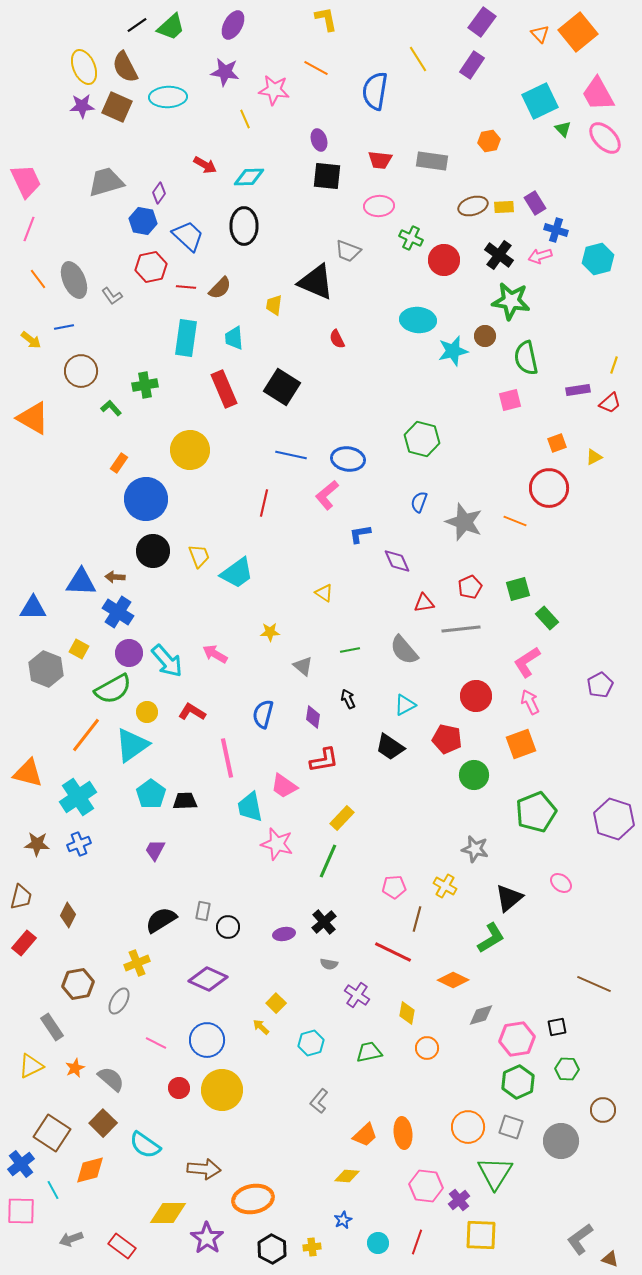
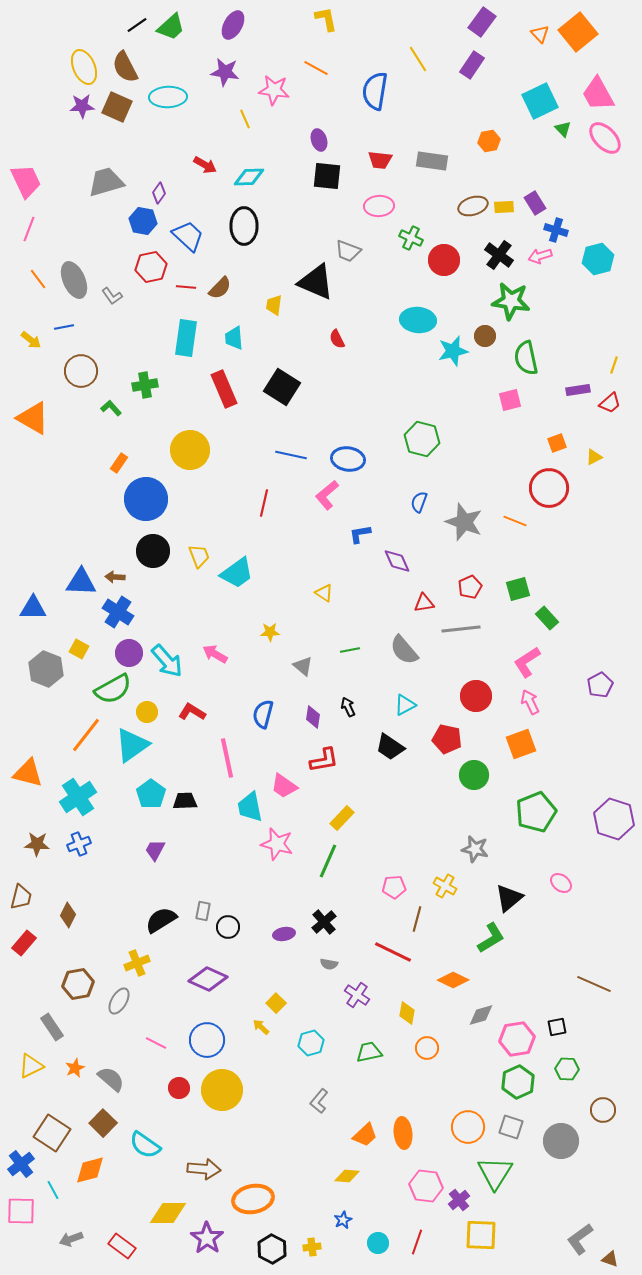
black arrow at (348, 699): moved 8 px down
